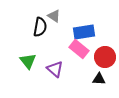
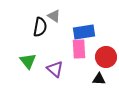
pink rectangle: rotated 48 degrees clockwise
red circle: moved 1 px right
